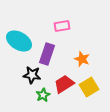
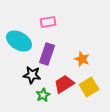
pink rectangle: moved 14 px left, 4 px up
